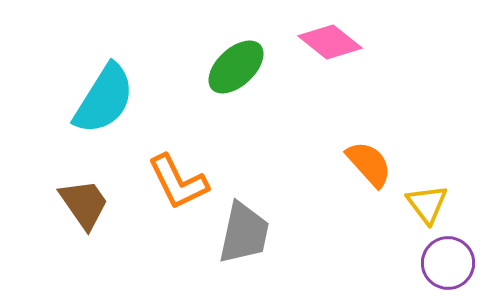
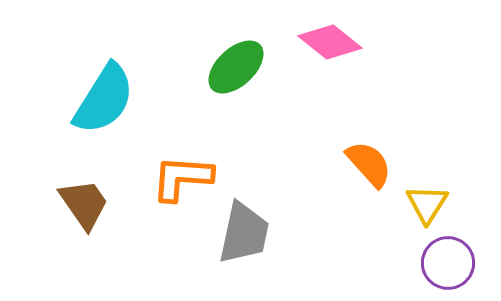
orange L-shape: moved 4 px right, 4 px up; rotated 120 degrees clockwise
yellow triangle: rotated 9 degrees clockwise
